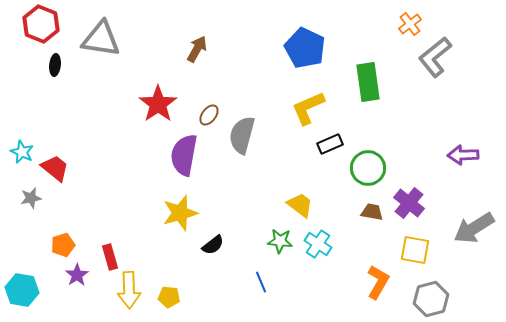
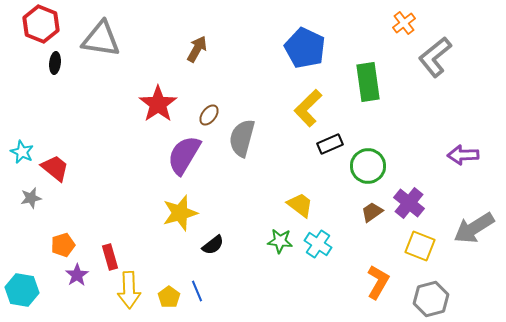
orange cross: moved 6 px left, 1 px up
black ellipse: moved 2 px up
yellow L-shape: rotated 21 degrees counterclockwise
gray semicircle: moved 3 px down
purple semicircle: rotated 21 degrees clockwise
green circle: moved 2 px up
brown trapezoid: rotated 45 degrees counterclockwise
yellow square: moved 5 px right, 4 px up; rotated 12 degrees clockwise
blue line: moved 64 px left, 9 px down
yellow pentagon: rotated 30 degrees clockwise
